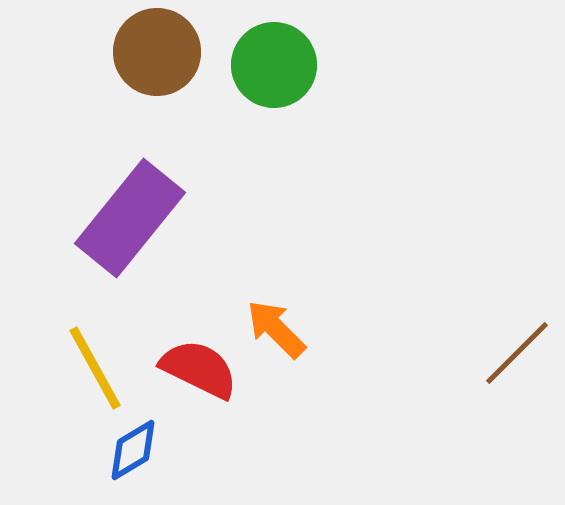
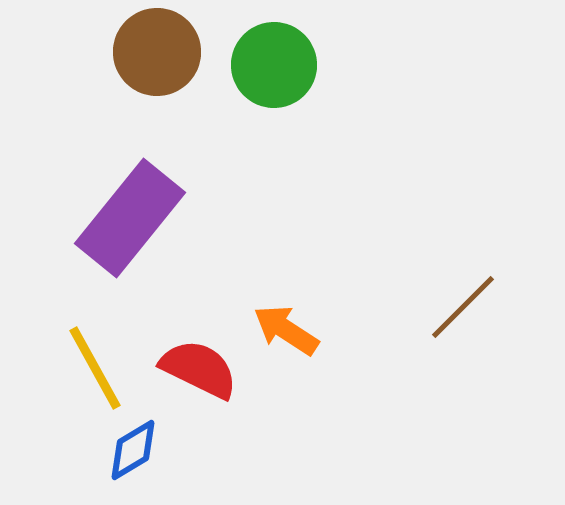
orange arrow: moved 10 px right, 1 px down; rotated 12 degrees counterclockwise
brown line: moved 54 px left, 46 px up
